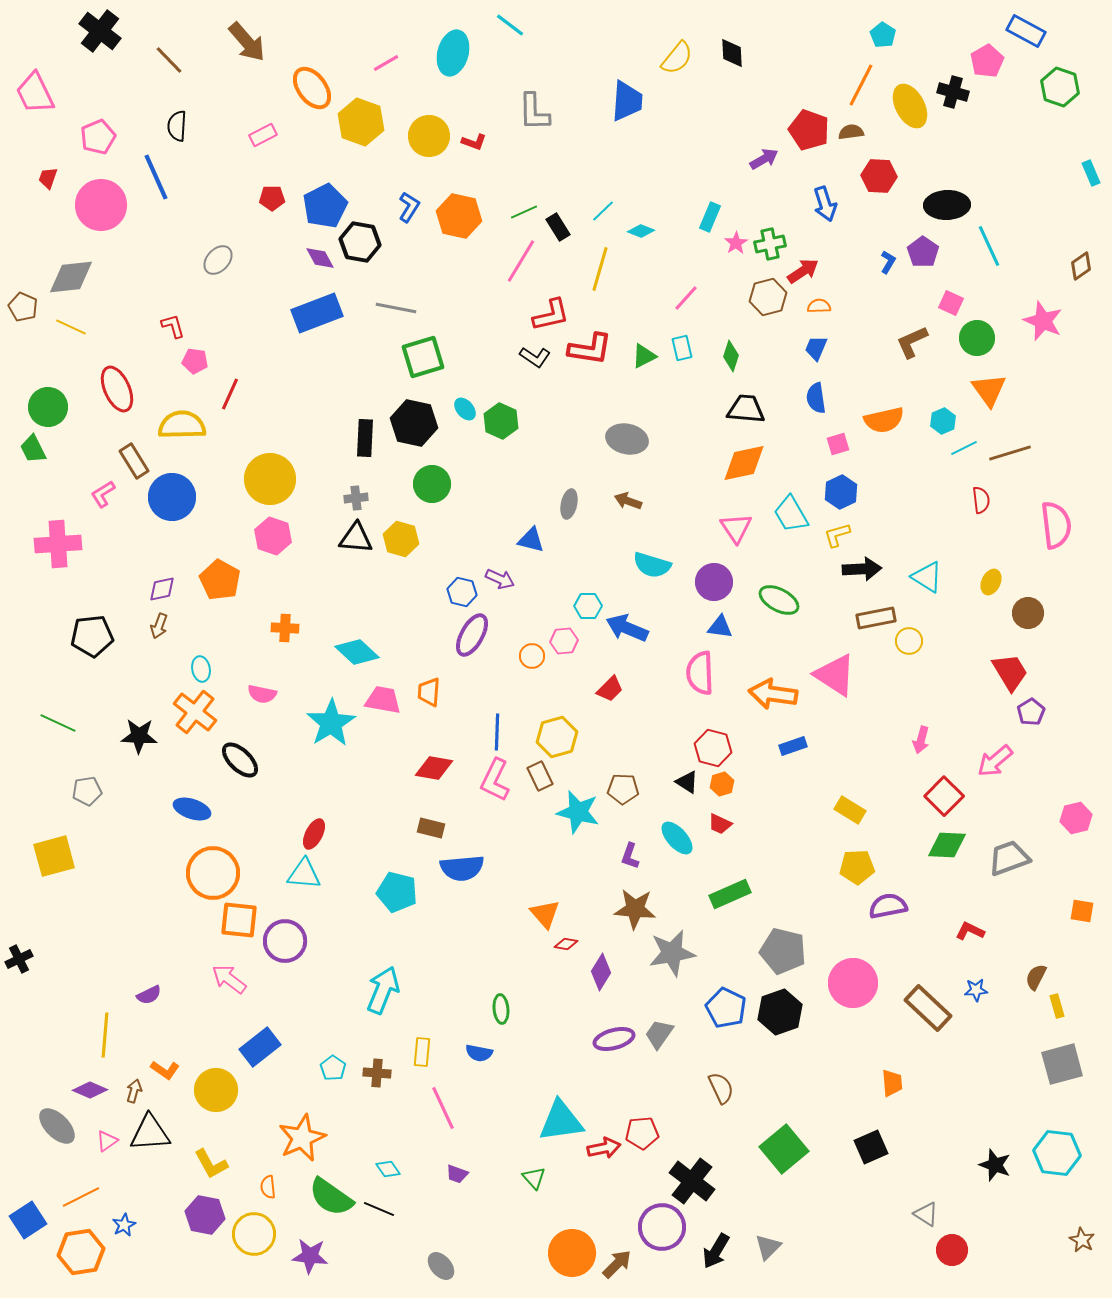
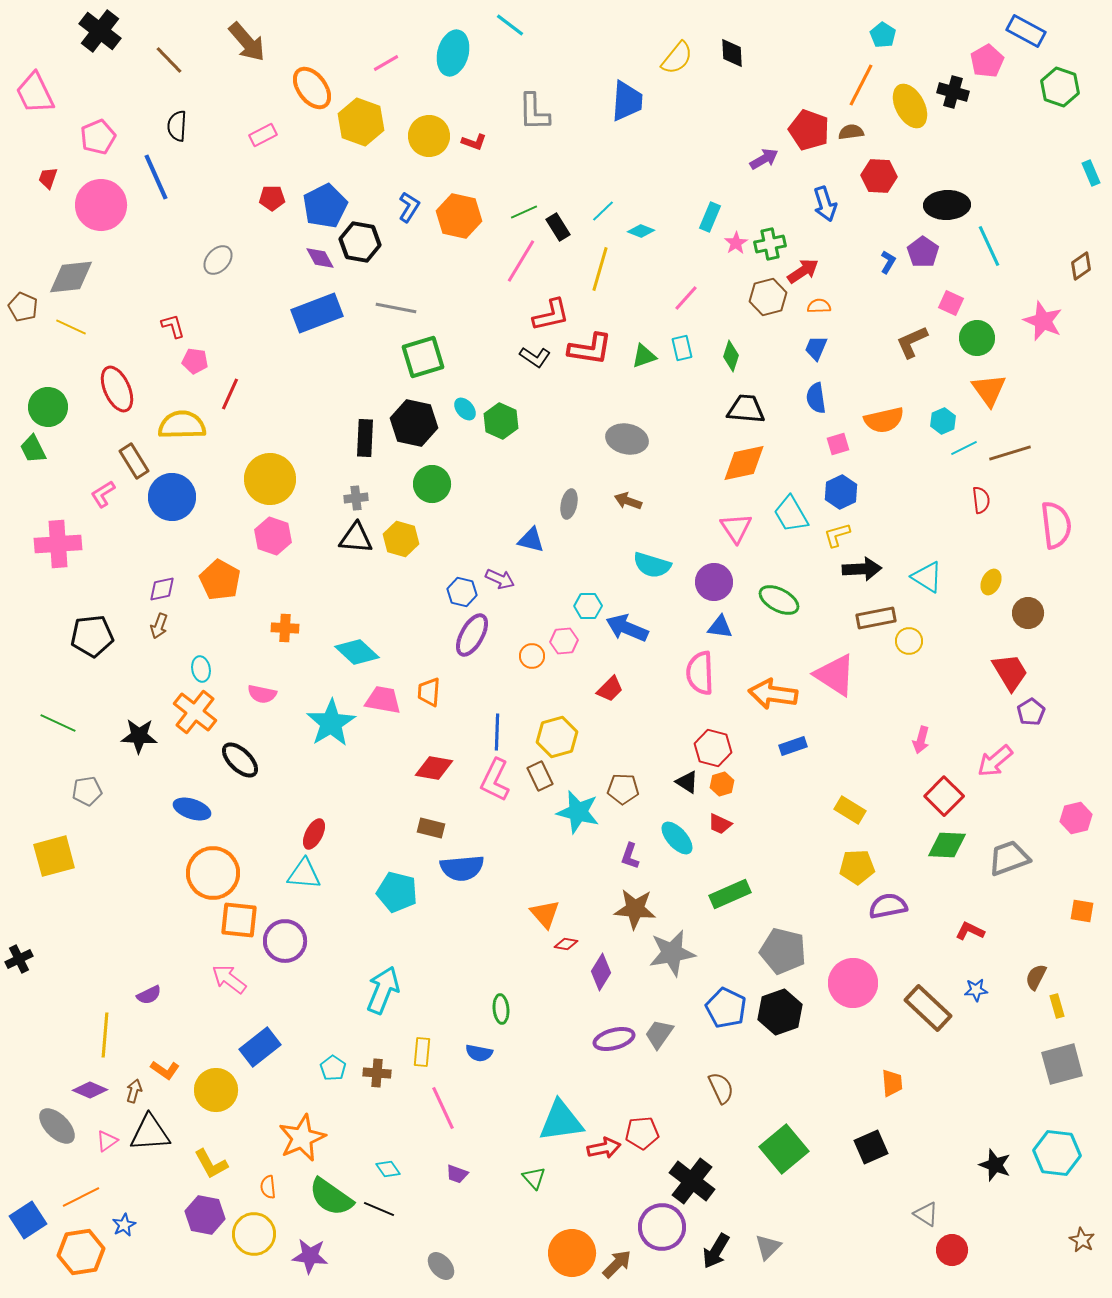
green triangle at (644, 356): rotated 8 degrees clockwise
